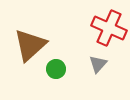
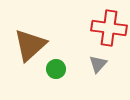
red cross: rotated 16 degrees counterclockwise
